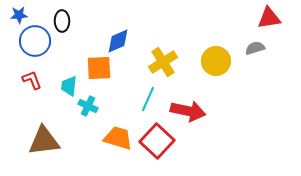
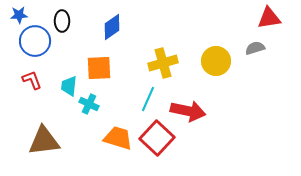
blue diamond: moved 6 px left, 14 px up; rotated 12 degrees counterclockwise
yellow cross: moved 1 px down; rotated 16 degrees clockwise
cyan cross: moved 1 px right, 2 px up
red square: moved 3 px up
